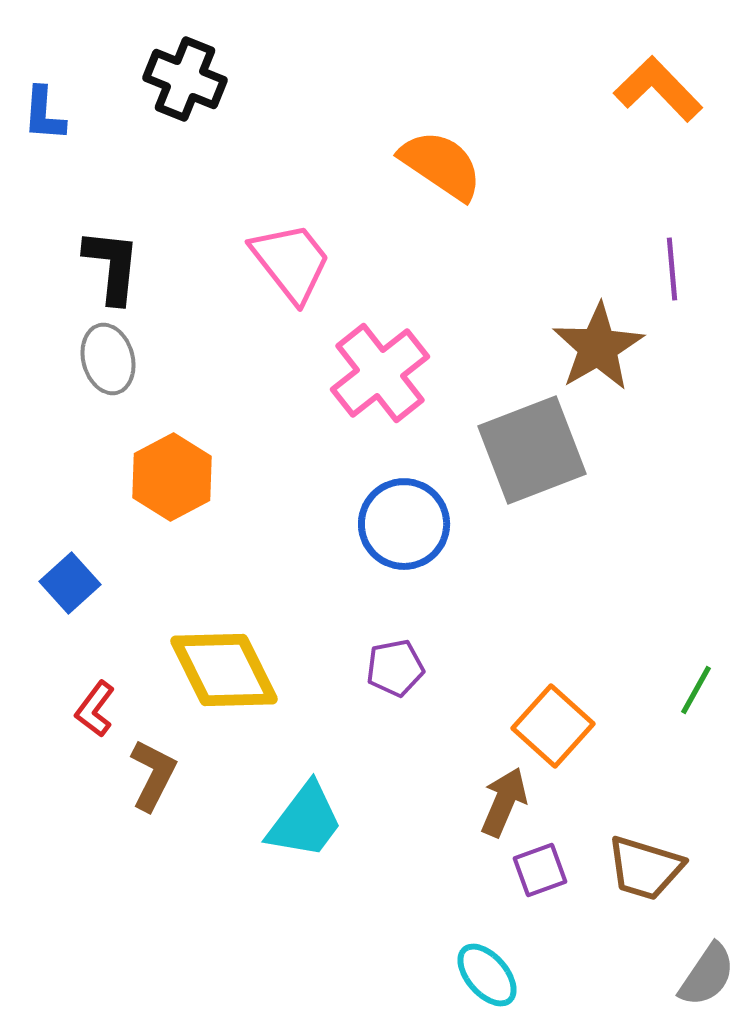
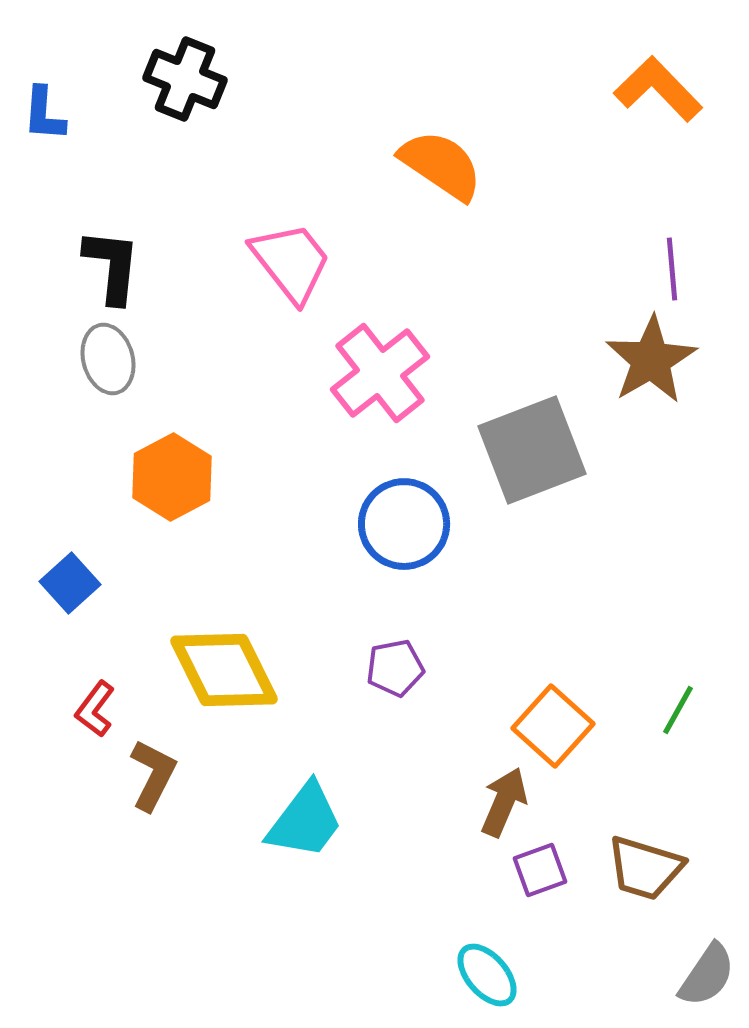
brown star: moved 53 px right, 13 px down
green line: moved 18 px left, 20 px down
